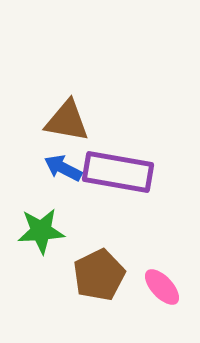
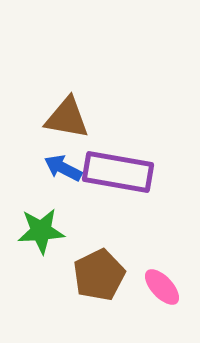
brown triangle: moved 3 px up
